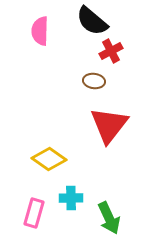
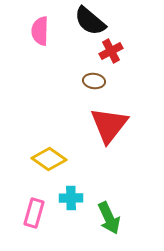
black semicircle: moved 2 px left
